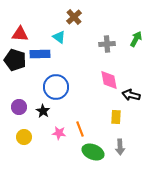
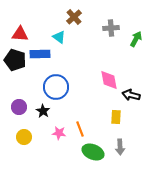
gray cross: moved 4 px right, 16 px up
